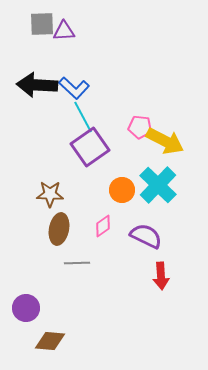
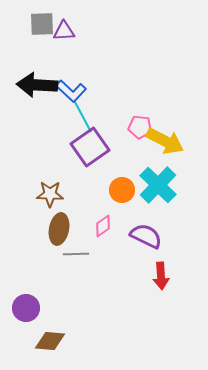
blue L-shape: moved 3 px left, 3 px down
gray line: moved 1 px left, 9 px up
